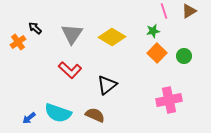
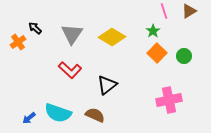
green star: rotated 24 degrees counterclockwise
